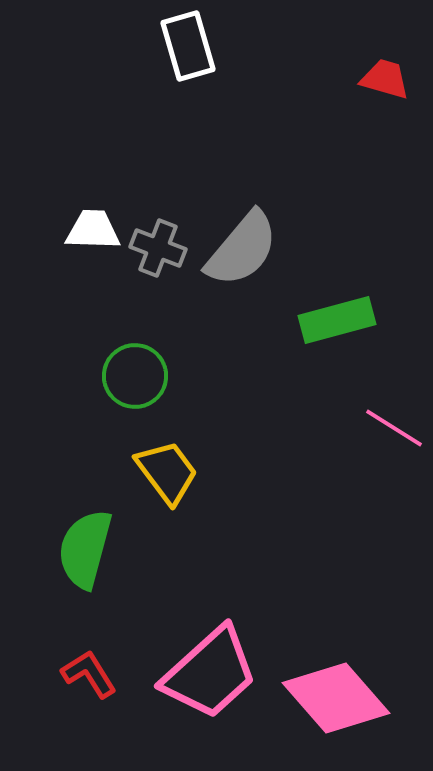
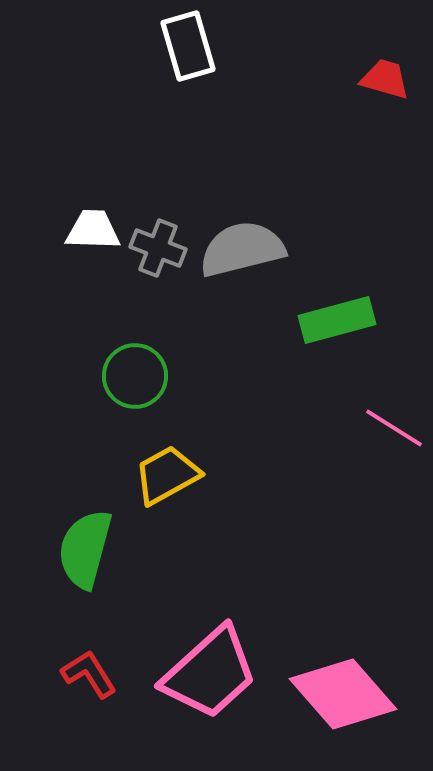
gray semicircle: rotated 144 degrees counterclockwise
yellow trapezoid: moved 3 px down; rotated 82 degrees counterclockwise
pink diamond: moved 7 px right, 4 px up
